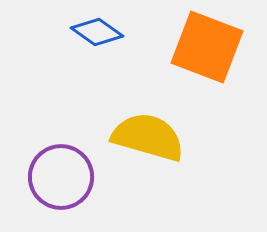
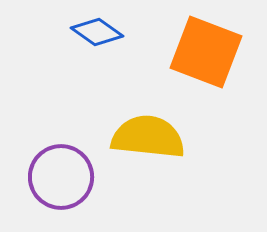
orange square: moved 1 px left, 5 px down
yellow semicircle: rotated 10 degrees counterclockwise
